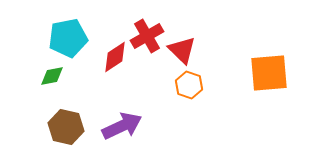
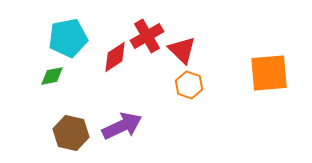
brown hexagon: moved 5 px right, 6 px down
